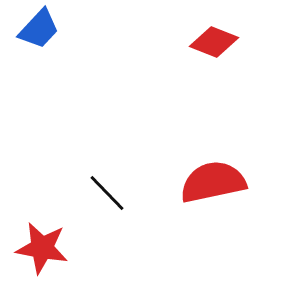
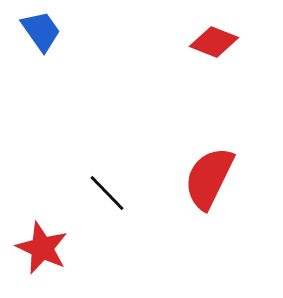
blue trapezoid: moved 2 px right, 2 px down; rotated 78 degrees counterclockwise
red semicircle: moved 4 px left, 4 px up; rotated 52 degrees counterclockwise
red star: rotated 14 degrees clockwise
